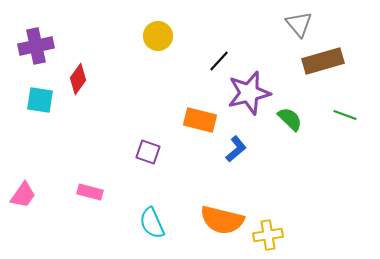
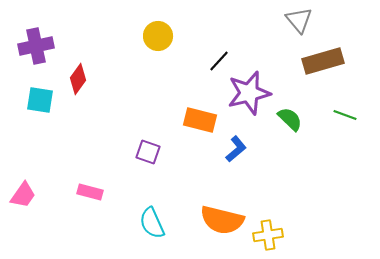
gray triangle: moved 4 px up
